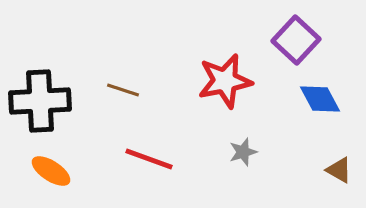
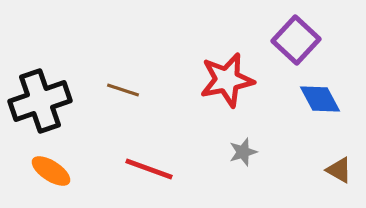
red star: moved 2 px right, 1 px up
black cross: rotated 16 degrees counterclockwise
red line: moved 10 px down
